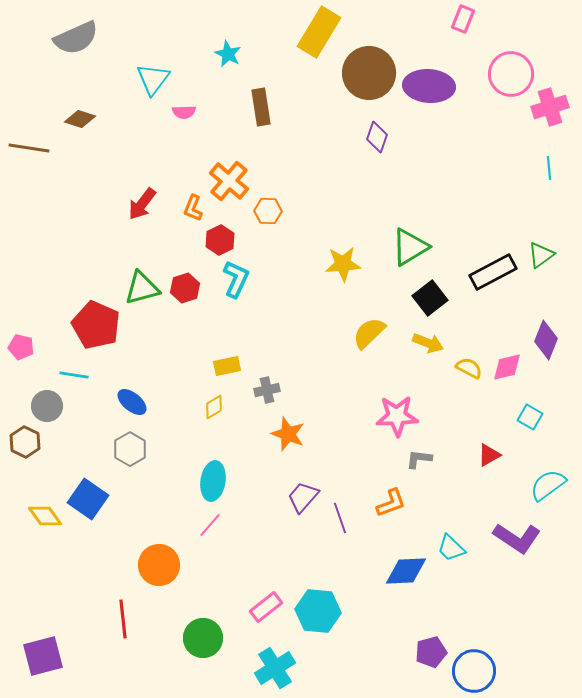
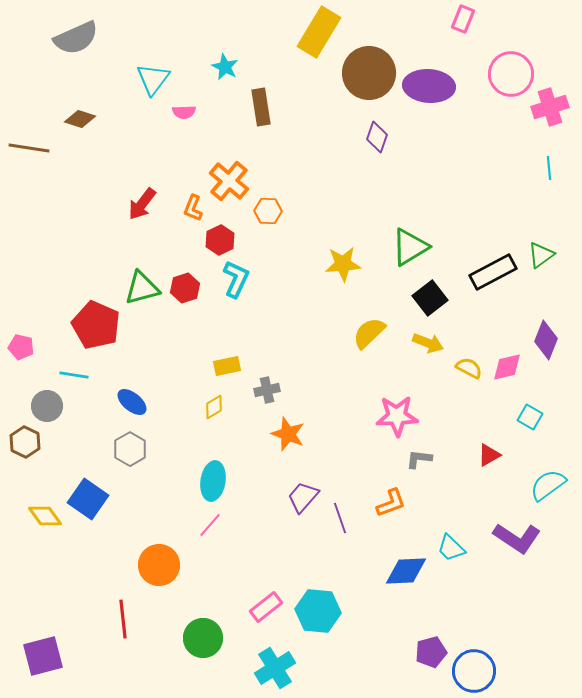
cyan star at (228, 54): moved 3 px left, 13 px down
